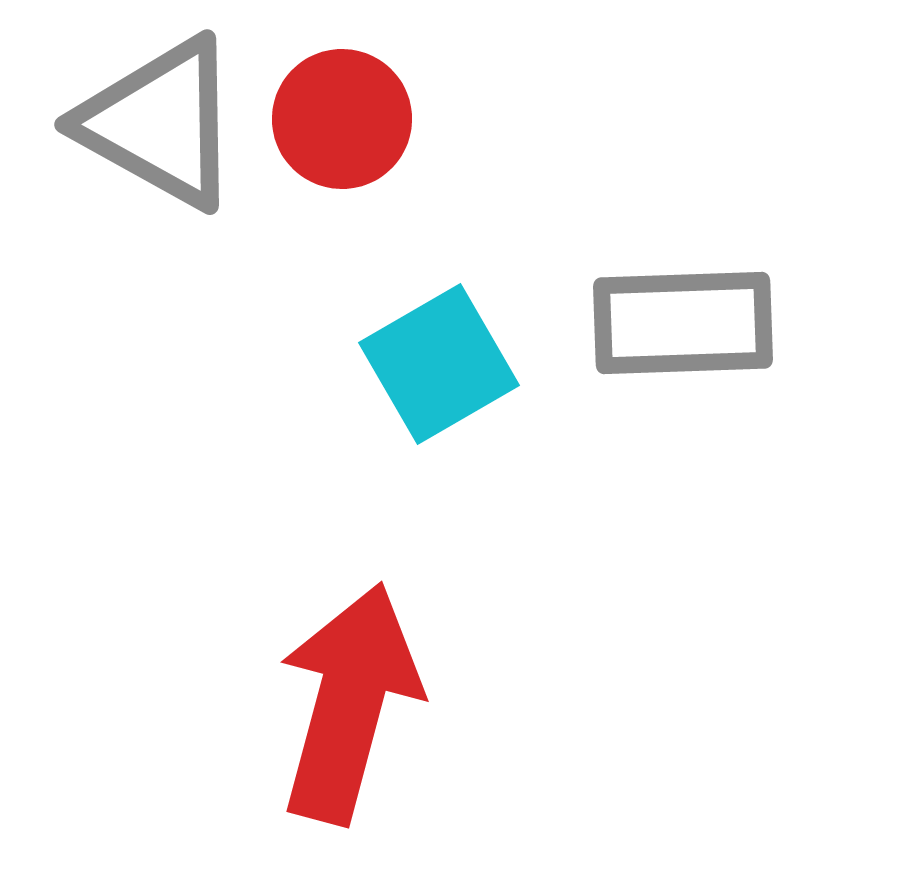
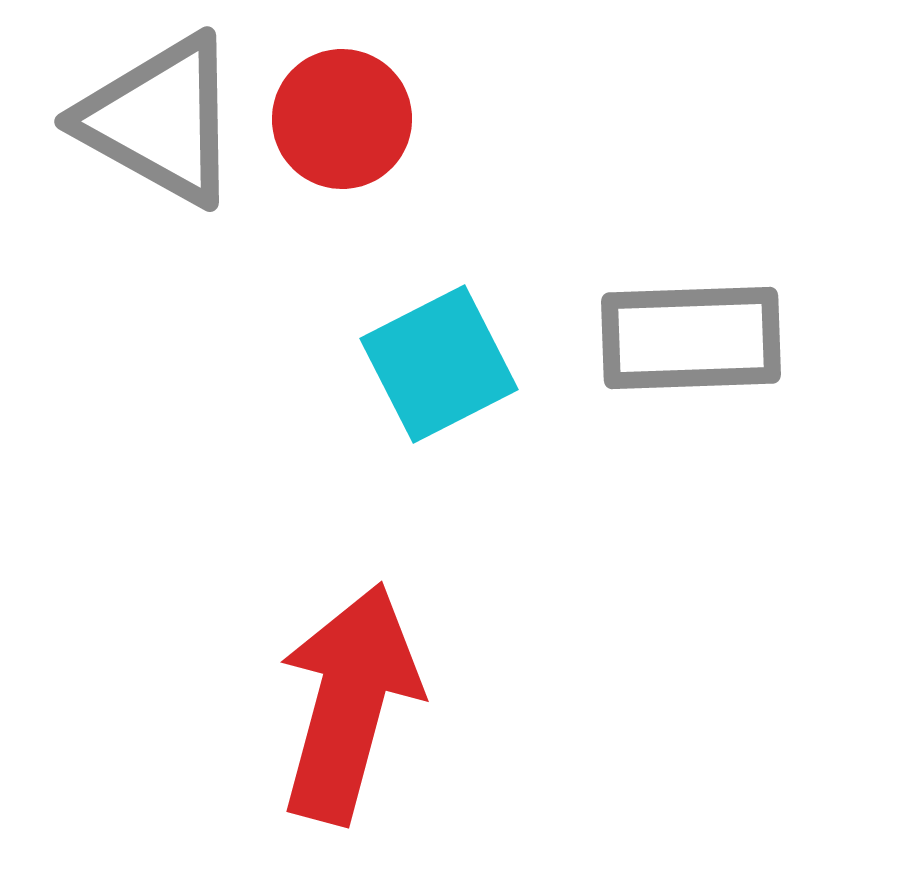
gray triangle: moved 3 px up
gray rectangle: moved 8 px right, 15 px down
cyan square: rotated 3 degrees clockwise
